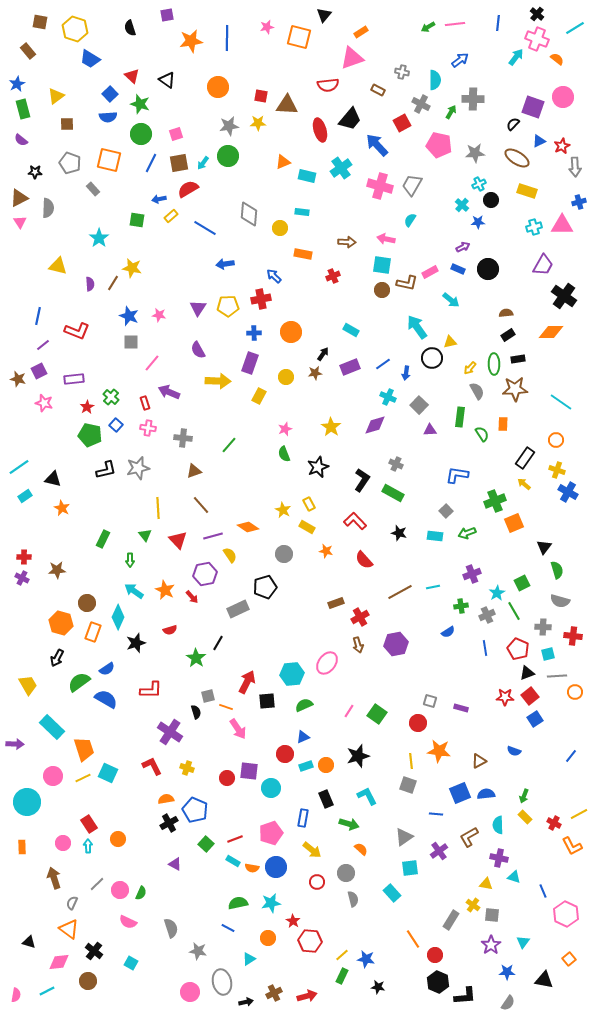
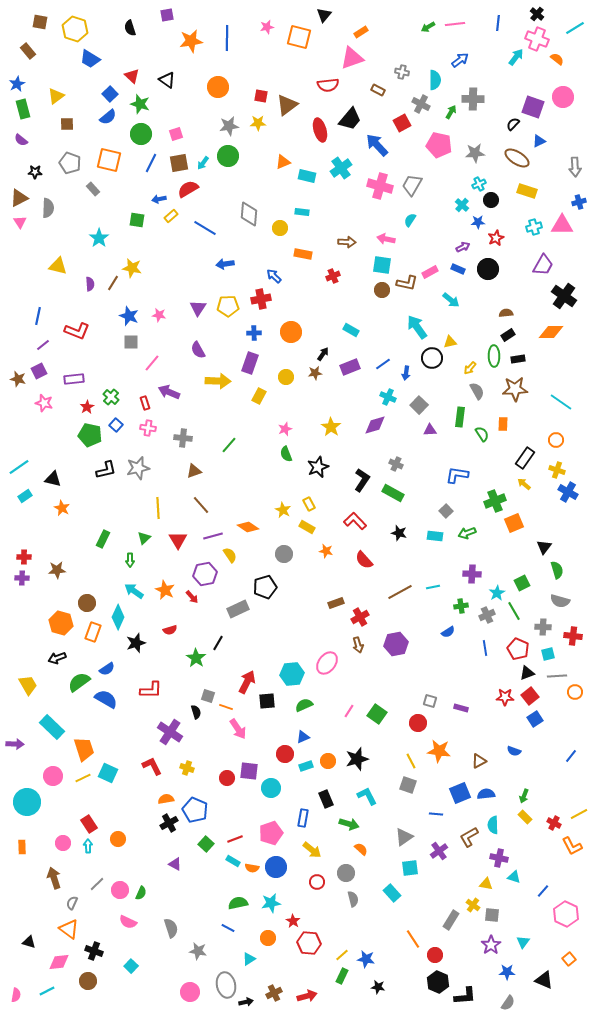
brown triangle at (287, 105): rotated 40 degrees counterclockwise
blue semicircle at (108, 117): rotated 36 degrees counterclockwise
red star at (562, 146): moved 66 px left, 92 px down
green ellipse at (494, 364): moved 8 px up
green semicircle at (284, 454): moved 2 px right
green triangle at (145, 535): moved 1 px left, 3 px down; rotated 24 degrees clockwise
red triangle at (178, 540): rotated 12 degrees clockwise
purple cross at (472, 574): rotated 24 degrees clockwise
purple cross at (22, 578): rotated 24 degrees counterclockwise
black arrow at (57, 658): rotated 42 degrees clockwise
gray square at (208, 696): rotated 32 degrees clockwise
black star at (358, 756): moved 1 px left, 3 px down
yellow line at (411, 761): rotated 21 degrees counterclockwise
orange circle at (326, 765): moved 2 px right, 4 px up
cyan semicircle at (498, 825): moved 5 px left
blue line at (543, 891): rotated 64 degrees clockwise
red hexagon at (310, 941): moved 1 px left, 2 px down
black cross at (94, 951): rotated 18 degrees counterclockwise
cyan square at (131, 963): moved 3 px down; rotated 16 degrees clockwise
black triangle at (544, 980): rotated 12 degrees clockwise
gray ellipse at (222, 982): moved 4 px right, 3 px down
